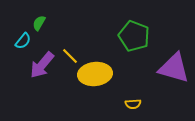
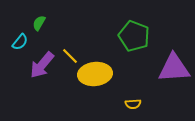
cyan semicircle: moved 3 px left, 1 px down
purple triangle: rotated 20 degrees counterclockwise
